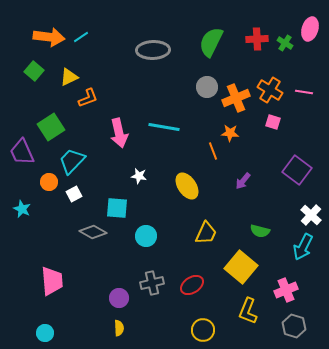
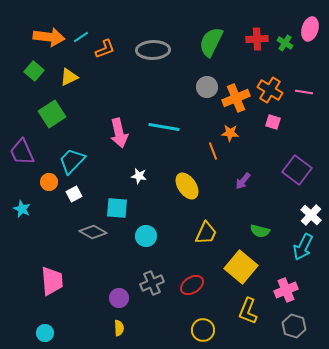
orange L-shape at (88, 98): moved 17 px right, 49 px up
green square at (51, 127): moved 1 px right, 13 px up
gray cross at (152, 283): rotated 10 degrees counterclockwise
